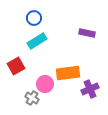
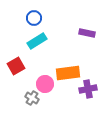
purple cross: moved 2 px left; rotated 12 degrees clockwise
